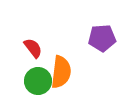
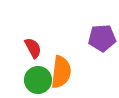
red semicircle: rotated 10 degrees clockwise
green circle: moved 1 px up
